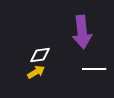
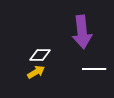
white diamond: rotated 10 degrees clockwise
